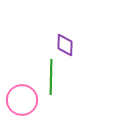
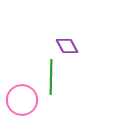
purple diamond: moved 2 px right, 1 px down; rotated 30 degrees counterclockwise
